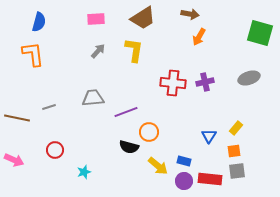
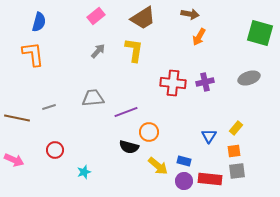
pink rectangle: moved 3 px up; rotated 36 degrees counterclockwise
